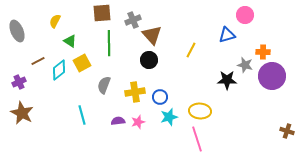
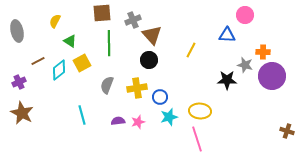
gray ellipse: rotated 10 degrees clockwise
blue triangle: rotated 18 degrees clockwise
gray semicircle: moved 3 px right
yellow cross: moved 2 px right, 4 px up
